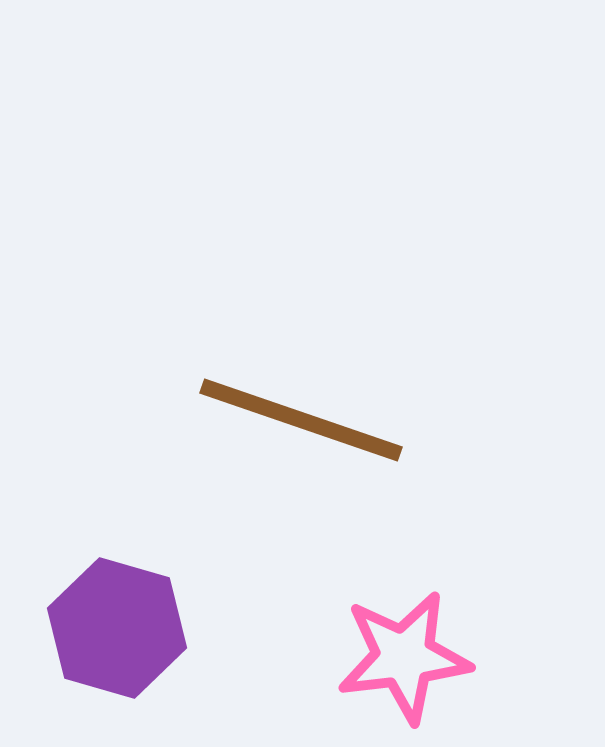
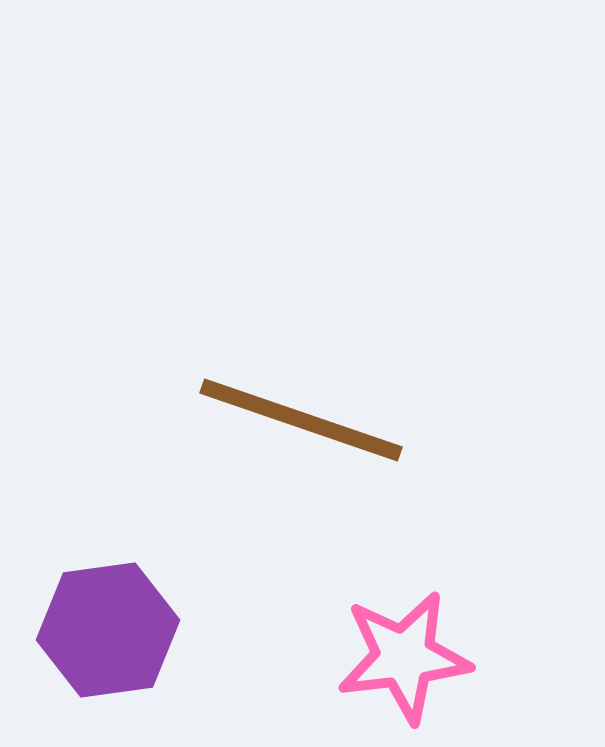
purple hexagon: moved 9 px left, 2 px down; rotated 24 degrees counterclockwise
